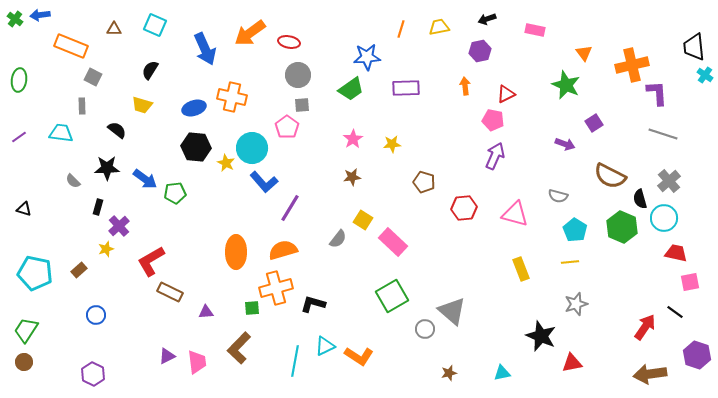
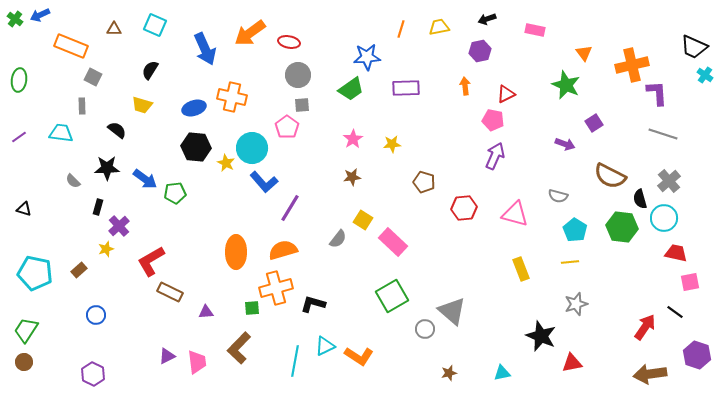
blue arrow at (40, 15): rotated 18 degrees counterclockwise
black trapezoid at (694, 47): rotated 60 degrees counterclockwise
green hexagon at (622, 227): rotated 16 degrees counterclockwise
